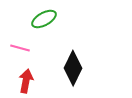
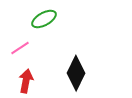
pink line: rotated 48 degrees counterclockwise
black diamond: moved 3 px right, 5 px down
